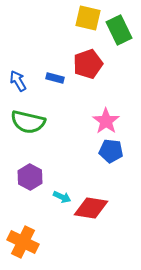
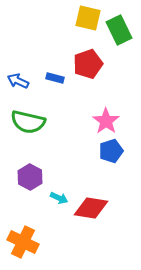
blue arrow: rotated 35 degrees counterclockwise
blue pentagon: rotated 25 degrees counterclockwise
cyan arrow: moved 3 px left, 1 px down
